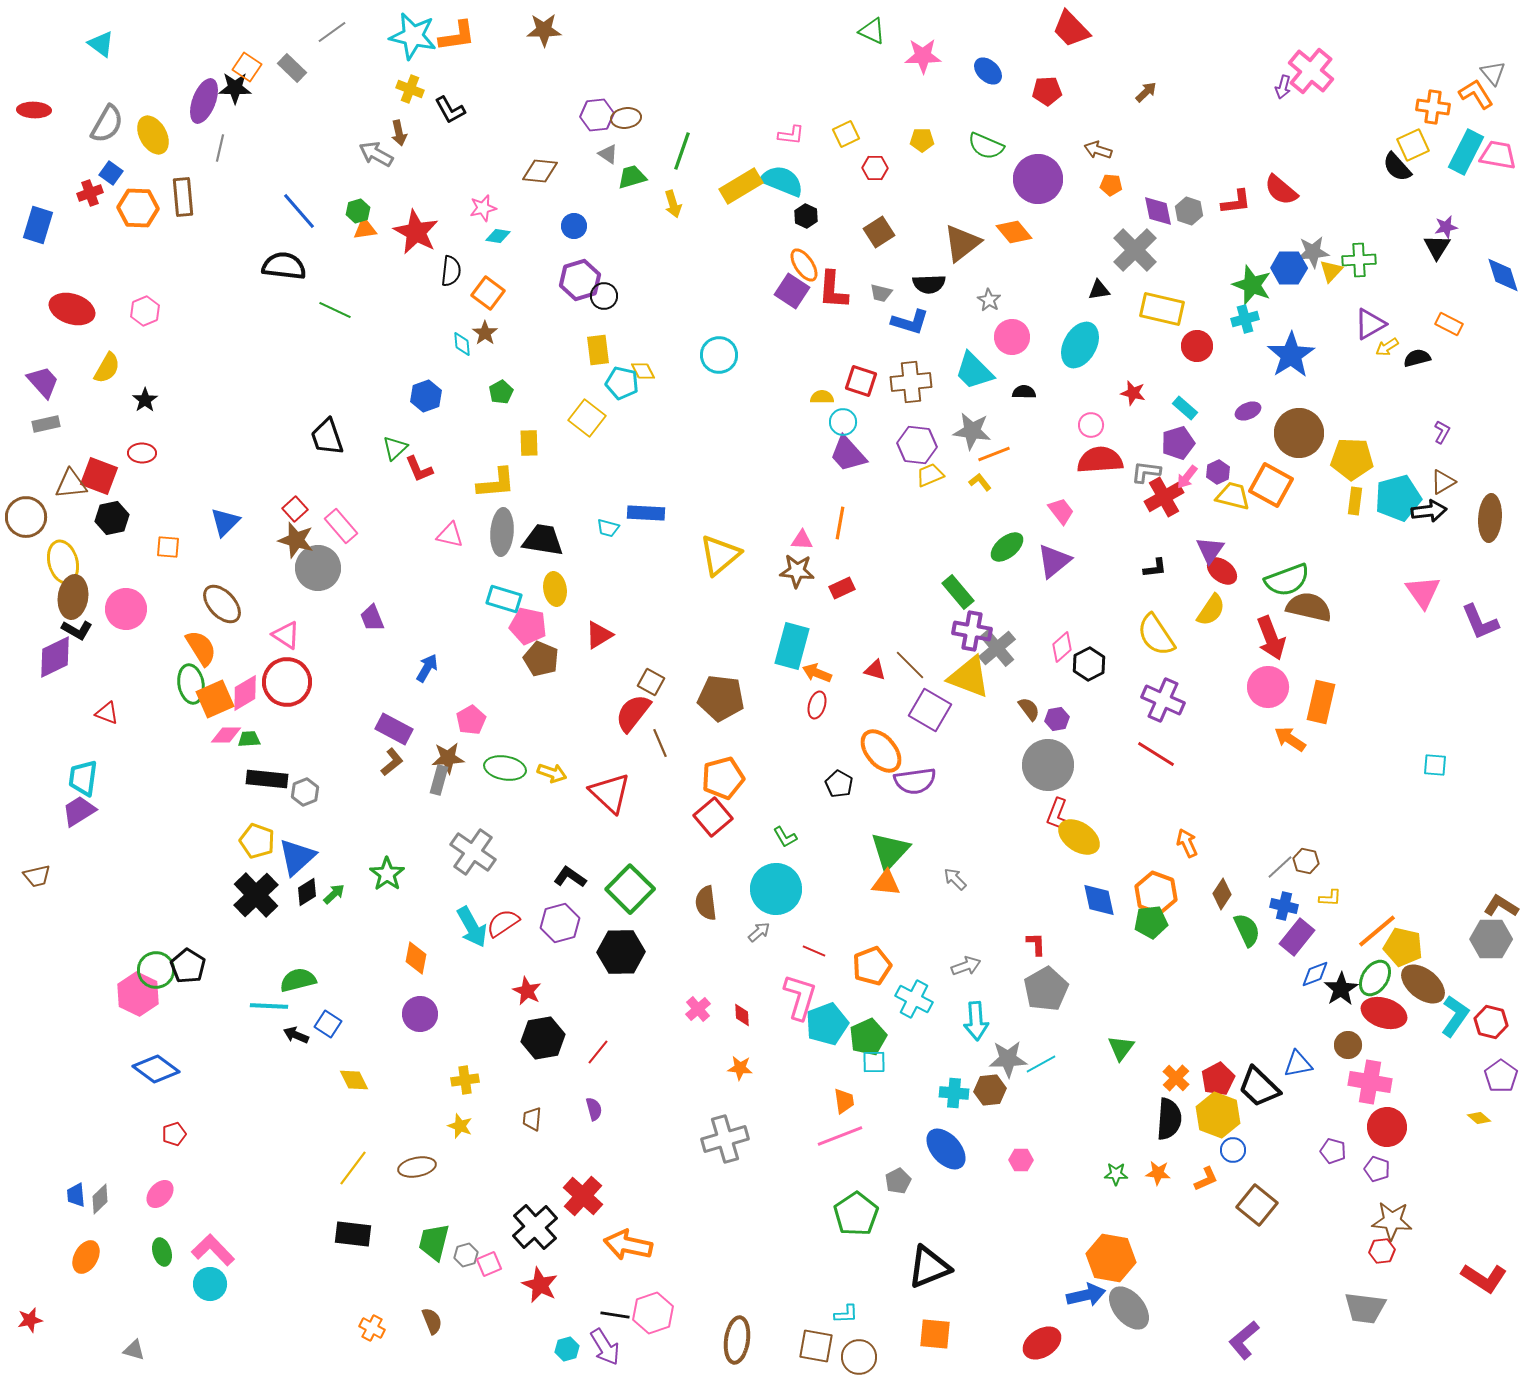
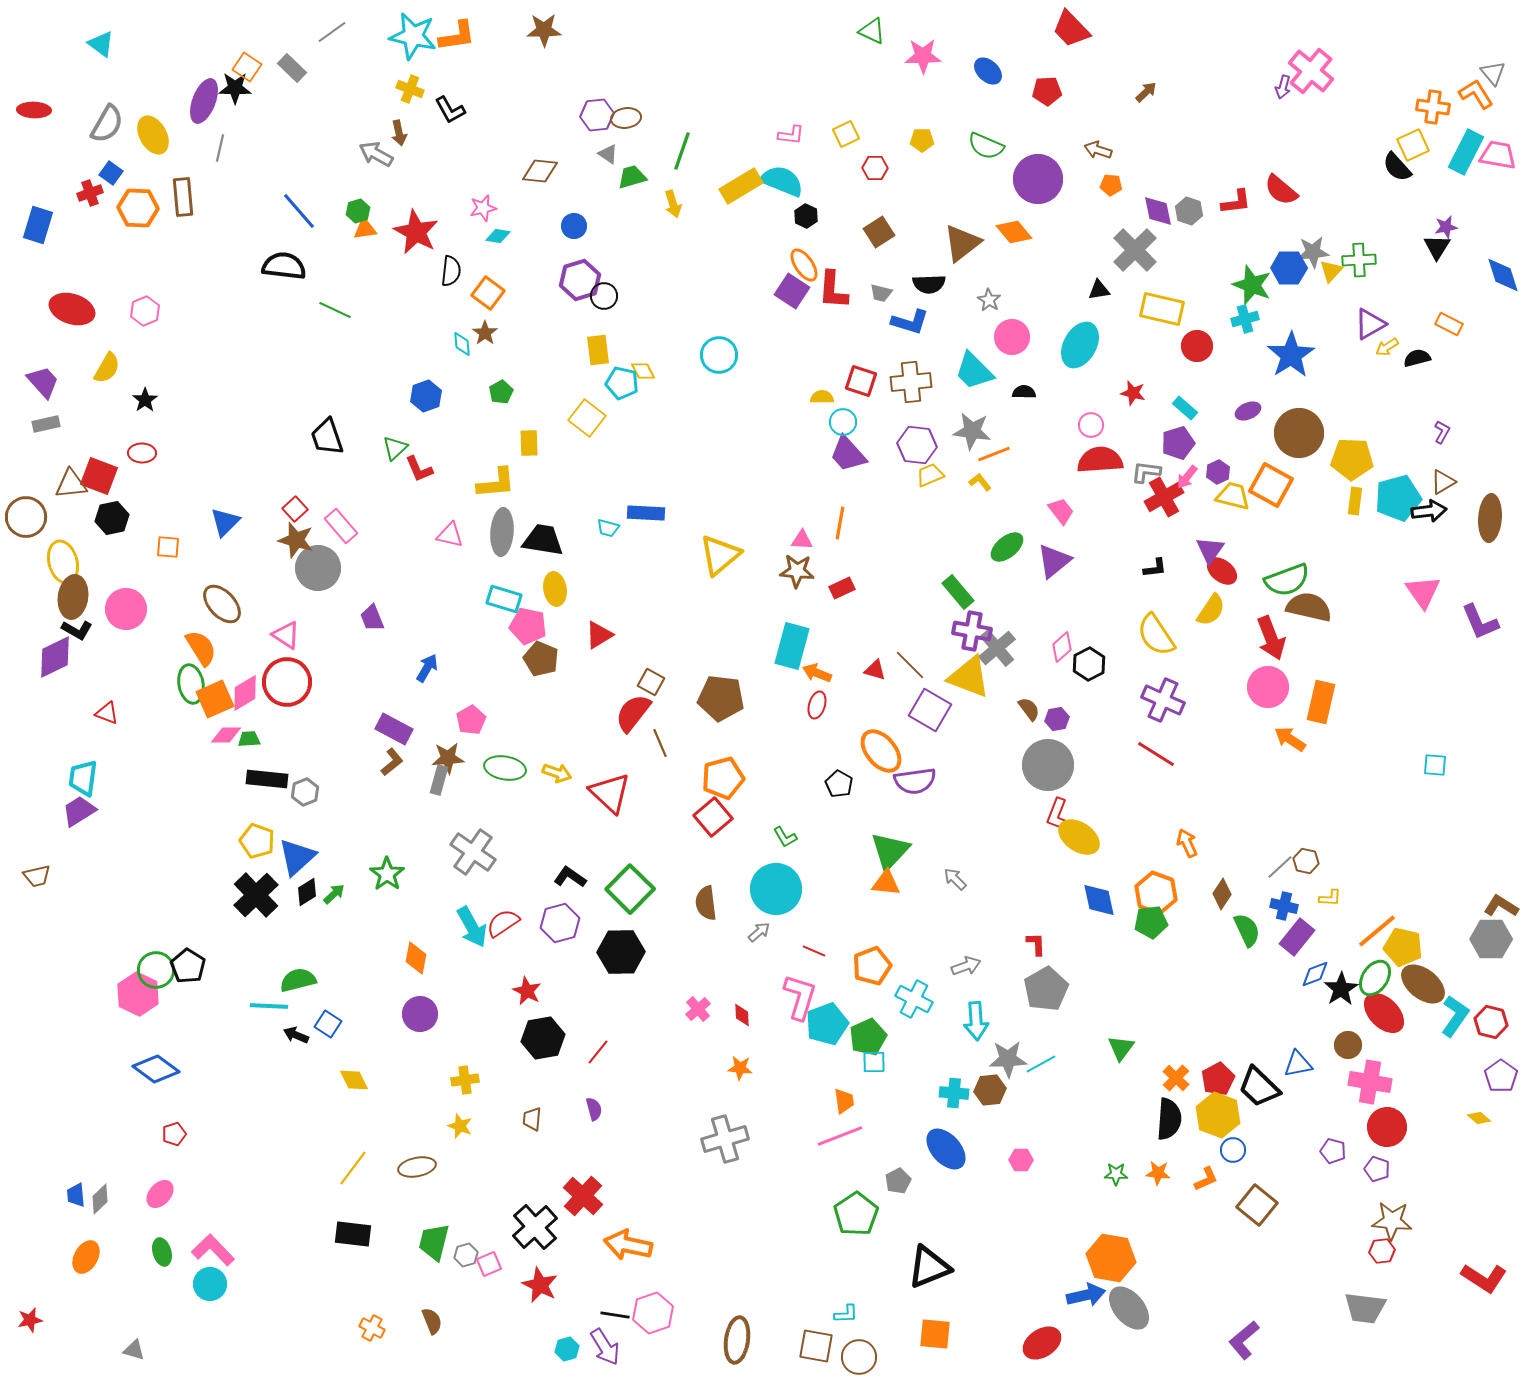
yellow arrow at (552, 773): moved 5 px right
red ellipse at (1384, 1013): rotated 27 degrees clockwise
